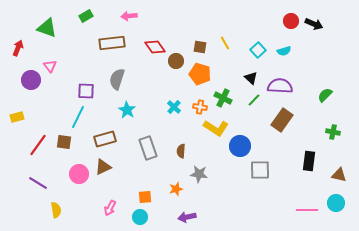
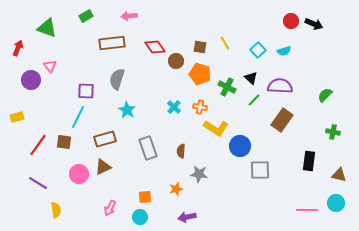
green cross at (223, 98): moved 4 px right, 11 px up
